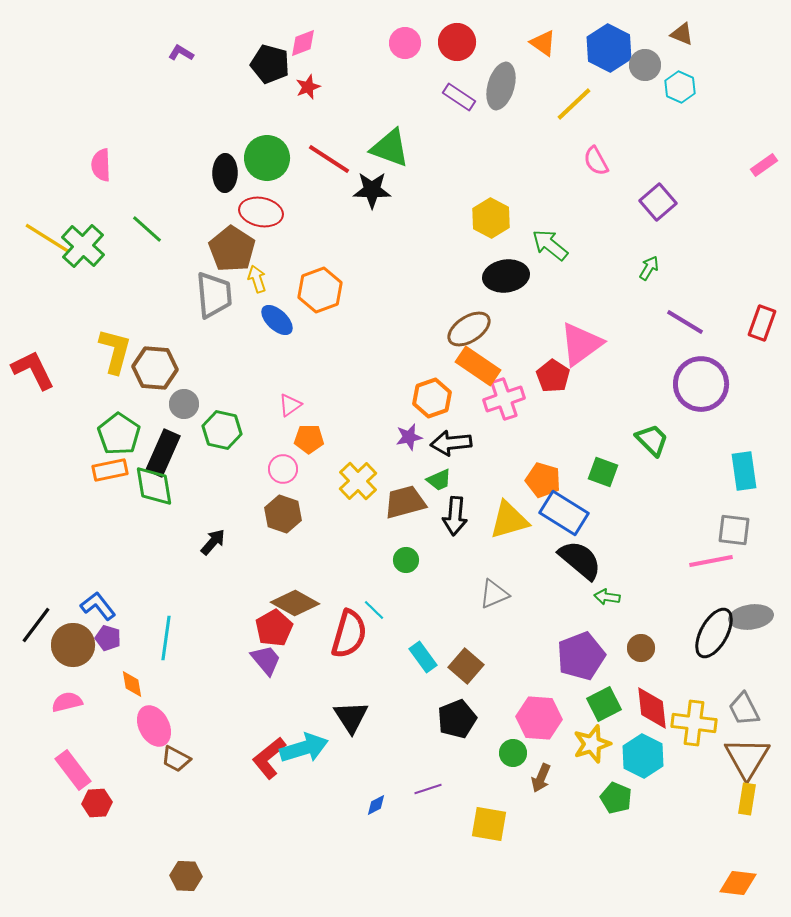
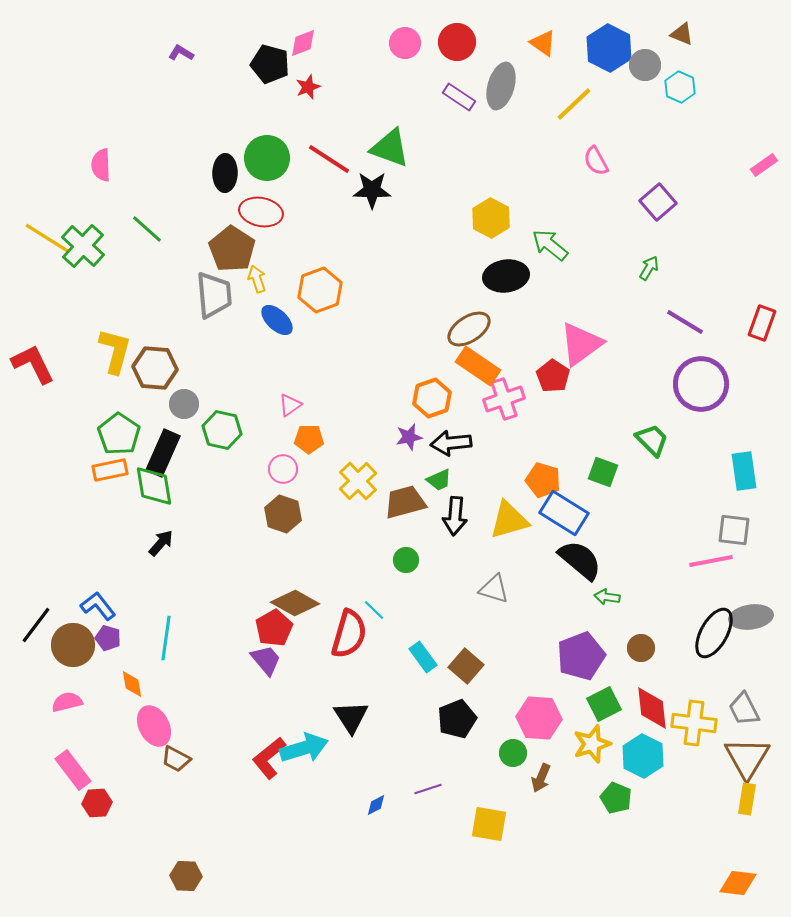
red L-shape at (33, 370): moved 6 px up
black arrow at (213, 542): moved 52 px left, 1 px down
gray triangle at (494, 594): moved 5 px up; rotated 40 degrees clockwise
